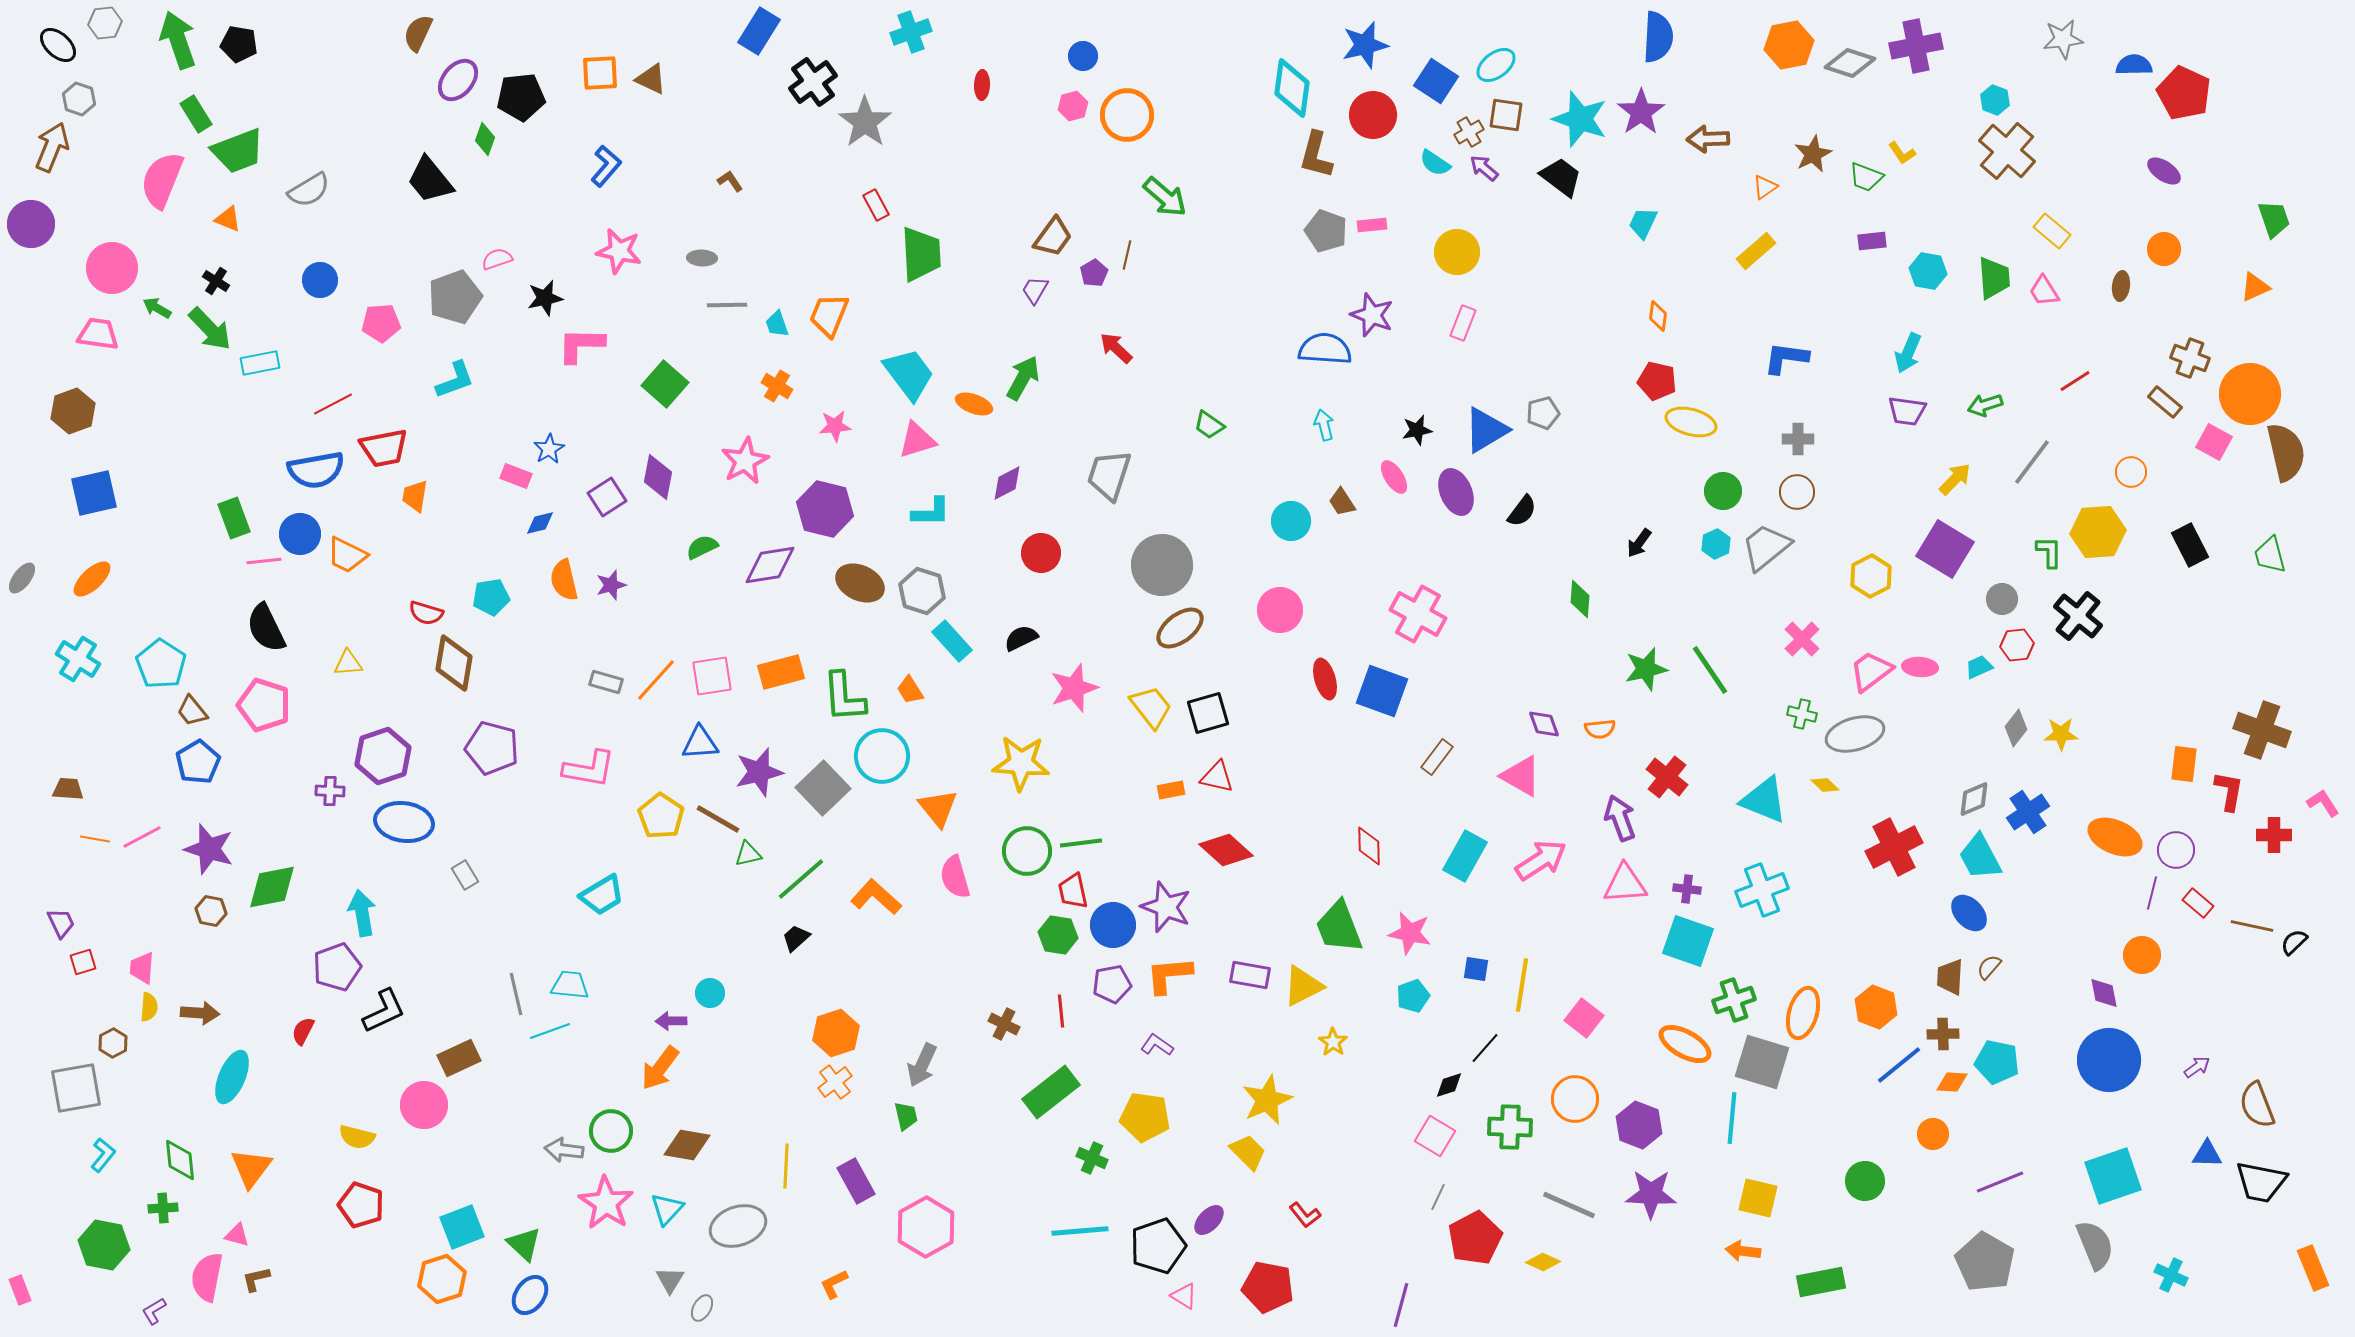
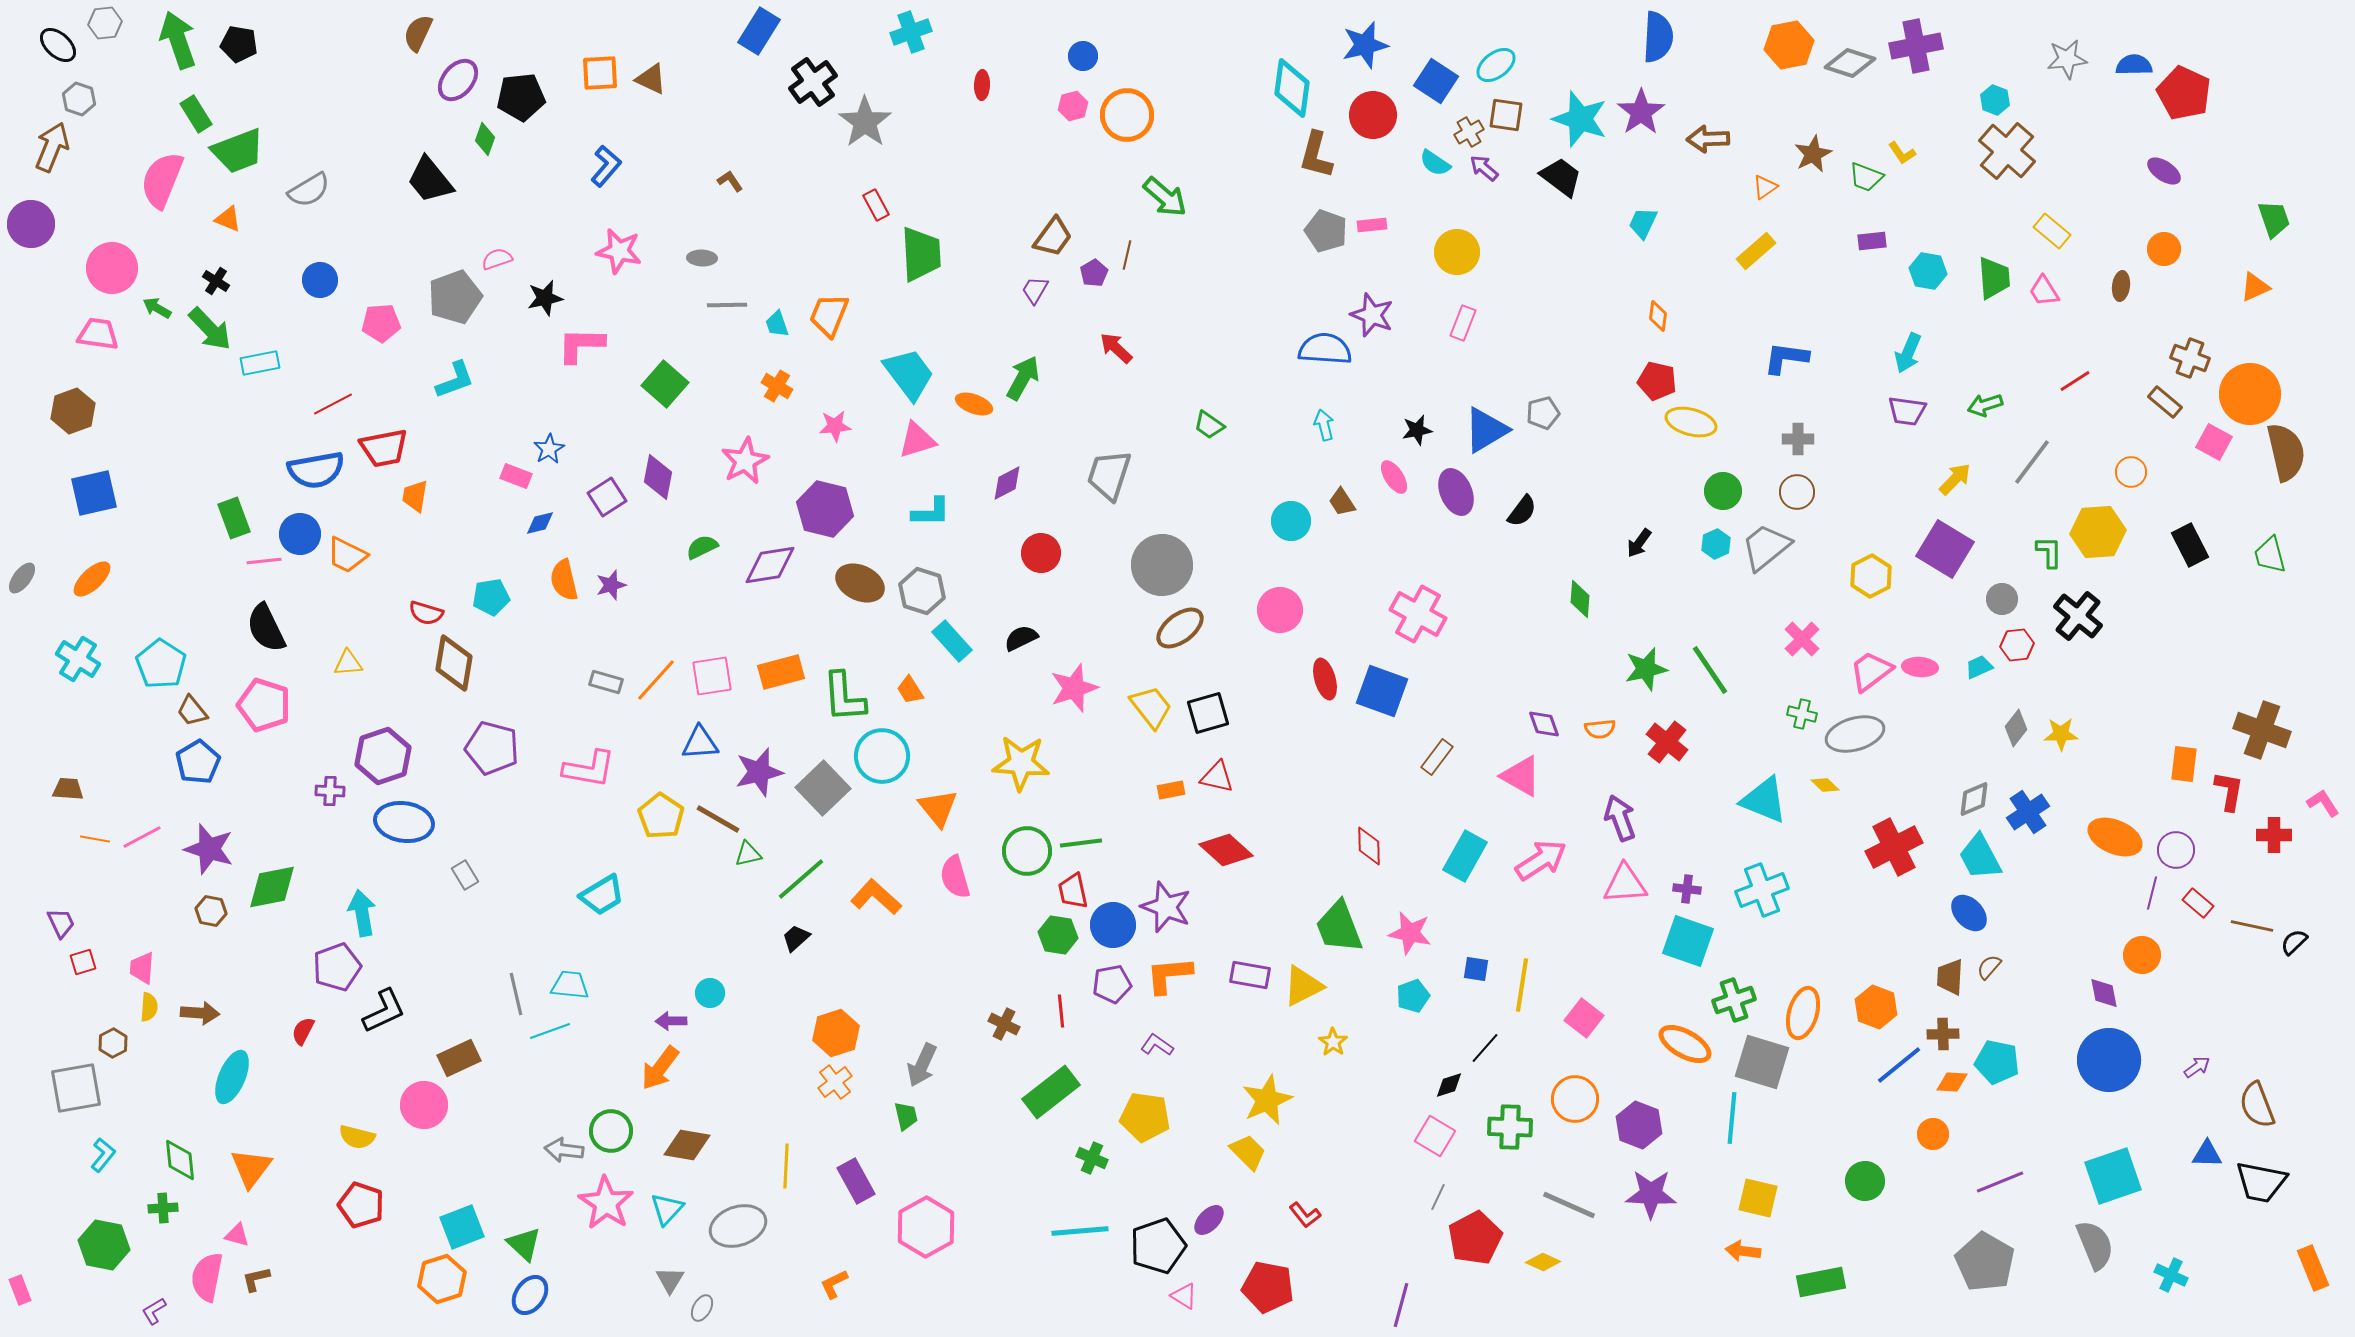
gray star at (2063, 39): moved 4 px right, 20 px down
red cross at (1667, 777): moved 35 px up
